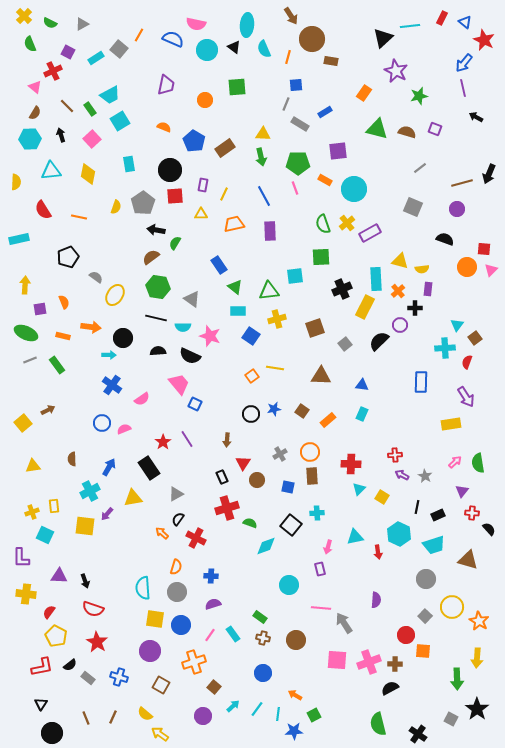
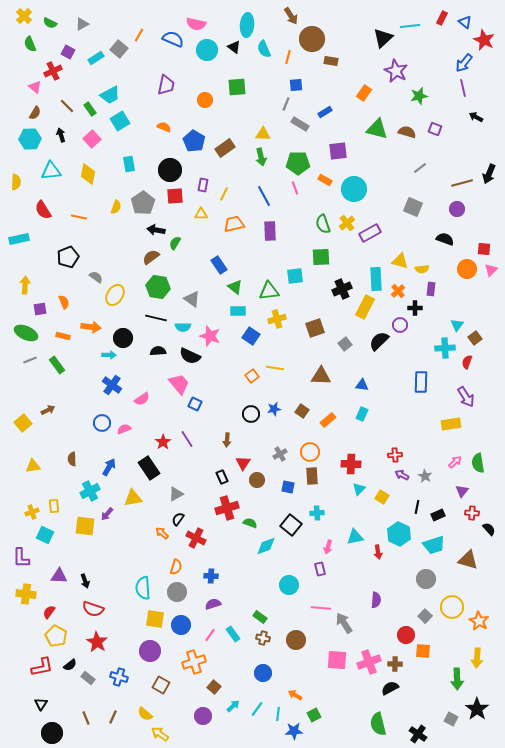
orange circle at (467, 267): moved 2 px down
purple rectangle at (428, 289): moved 3 px right
